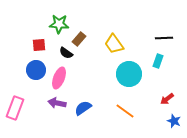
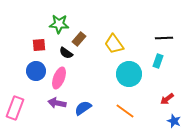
blue circle: moved 1 px down
